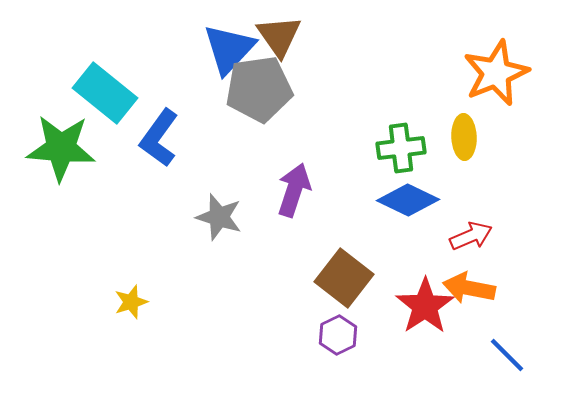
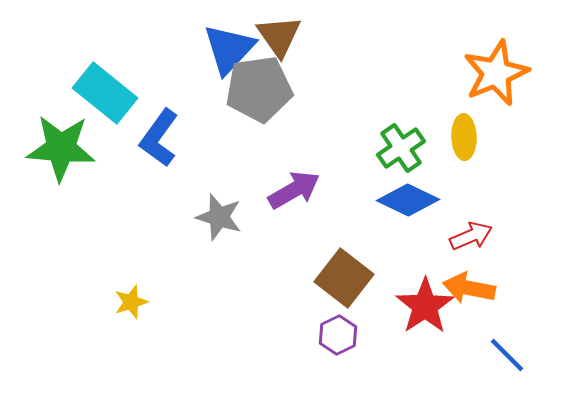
green cross: rotated 27 degrees counterclockwise
purple arrow: rotated 42 degrees clockwise
